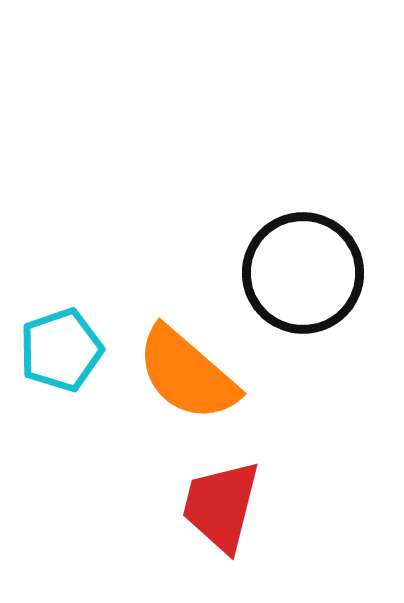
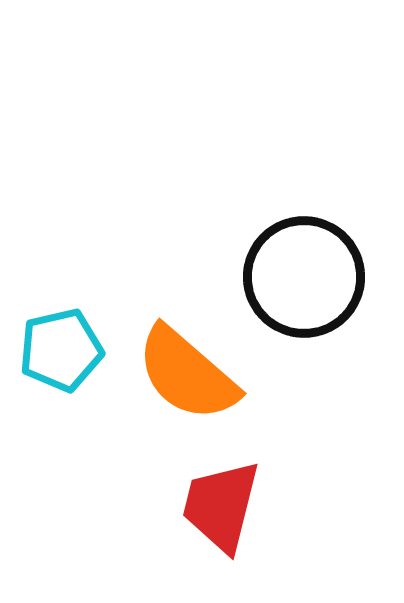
black circle: moved 1 px right, 4 px down
cyan pentagon: rotated 6 degrees clockwise
